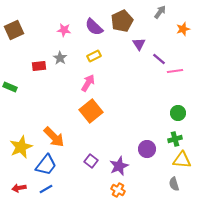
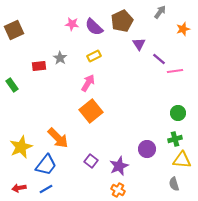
pink star: moved 8 px right, 6 px up
green rectangle: moved 2 px right, 2 px up; rotated 32 degrees clockwise
orange arrow: moved 4 px right, 1 px down
